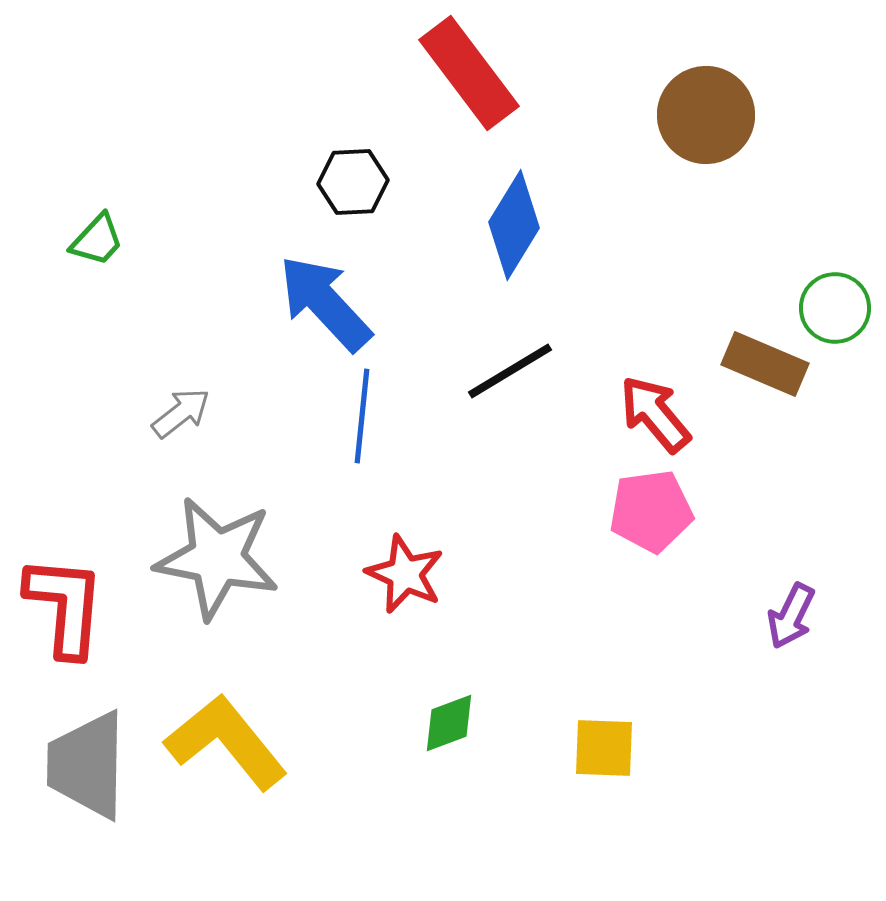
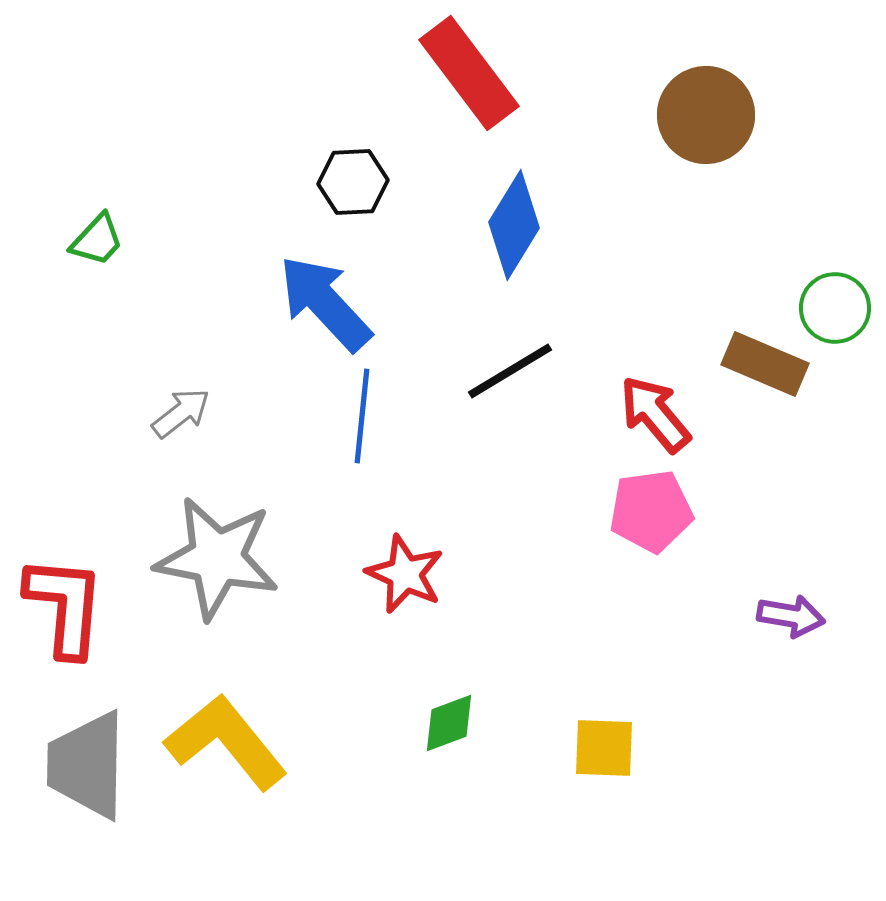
purple arrow: rotated 106 degrees counterclockwise
